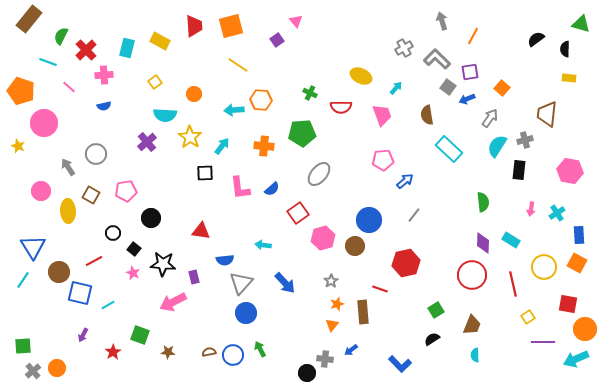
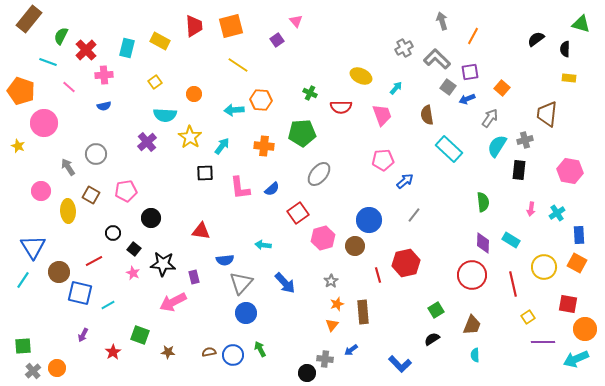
red line at (380, 289): moved 2 px left, 14 px up; rotated 56 degrees clockwise
